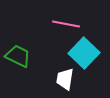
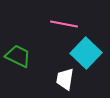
pink line: moved 2 px left
cyan square: moved 2 px right
